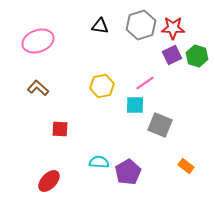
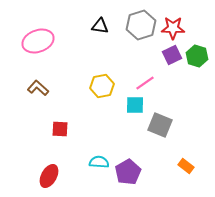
red ellipse: moved 5 px up; rotated 15 degrees counterclockwise
